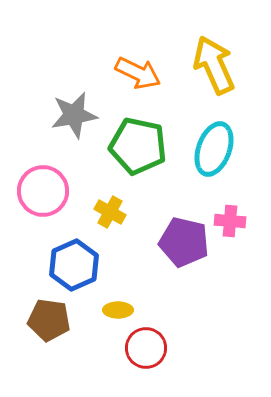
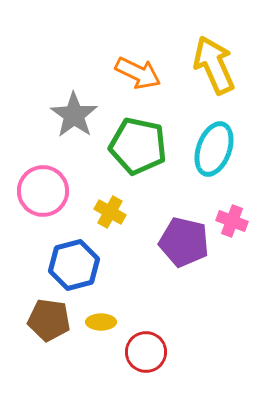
gray star: rotated 27 degrees counterclockwise
pink cross: moved 2 px right; rotated 16 degrees clockwise
blue hexagon: rotated 9 degrees clockwise
yellow ellipse: moved 17 px left, 12 px down
red circle: moved 4 px down
